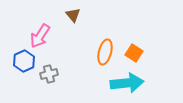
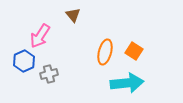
orange square: moved 2 px up
